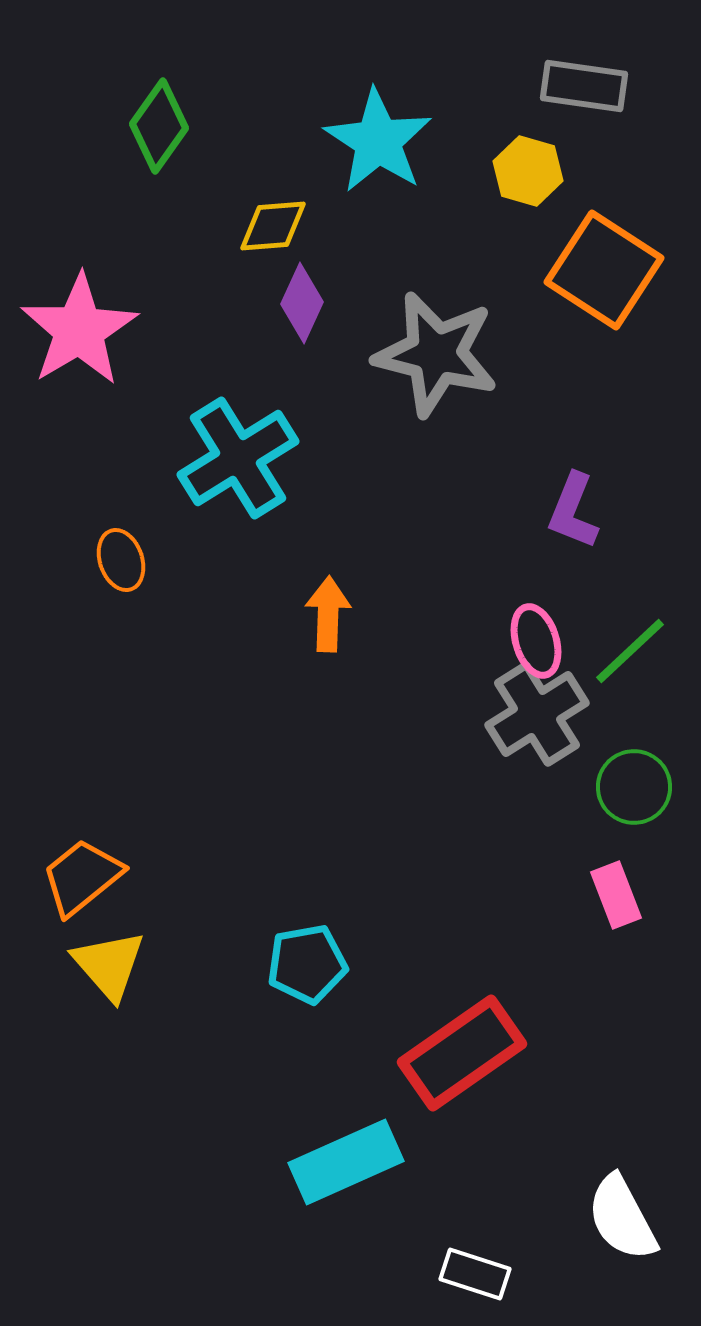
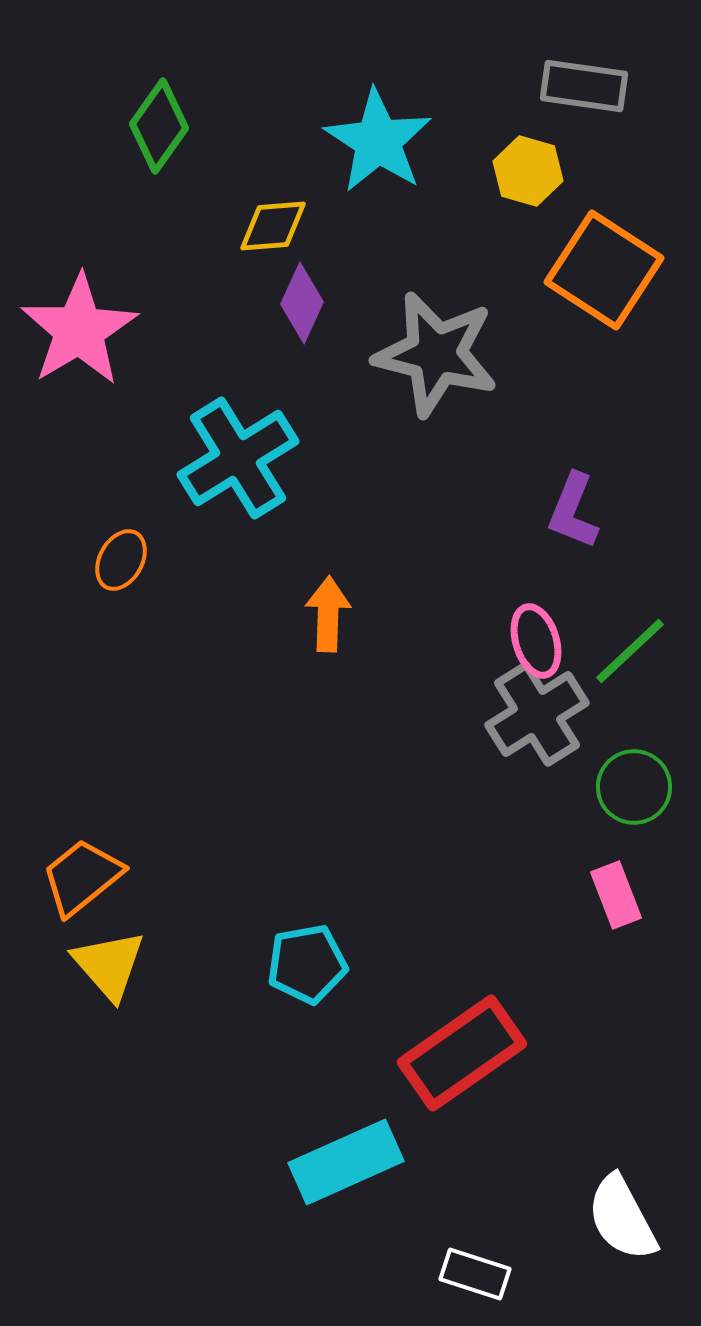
orange ellipse: rotated 48 degrees clockwise
